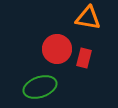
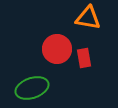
red rectangle: rotated 24 degrees counterclockwise
green ellipse: moved 8 px left, 1 px down
